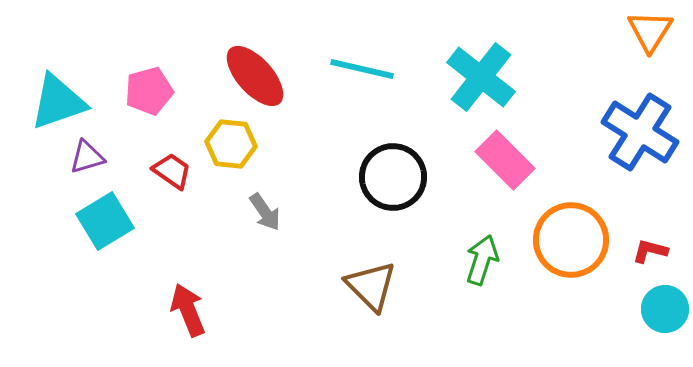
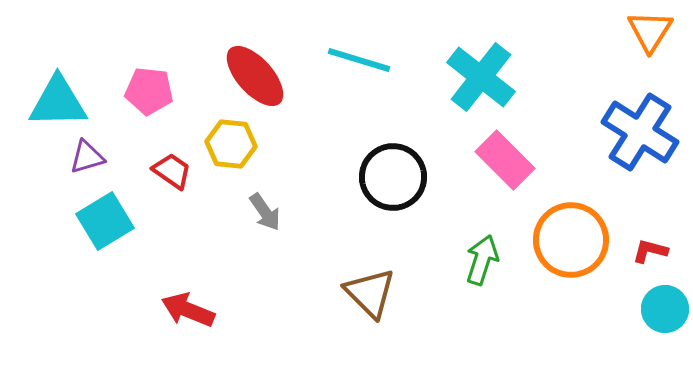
cyan line: moved 3 px left, 9 px up; rotated 4 degrees clockwise
pink pentagon: rotated 21 degrees clockwise
cyan triangle: rotated 18 degrees clockwise
brown triangle: moved 1 px left, 7 px down
red arrow: rotated 46 degrees counterclockwise
